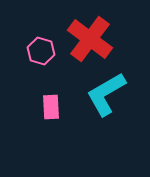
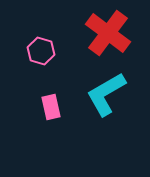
red cross: moved 18 px right, 6 px up
pink rectangle: rotated 10 degrees counterclockwise
